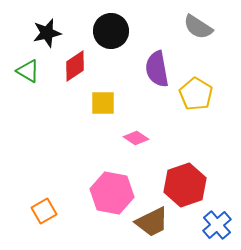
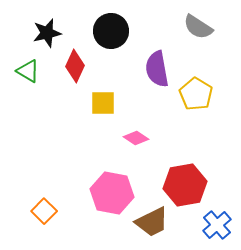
red diamond: rotated 32 degrees counterclockwise
red hexagon: rotated 9 degrees clockwise
orange square: rotated 15 degrees counterclockwise
